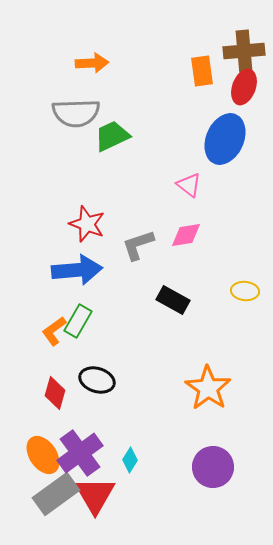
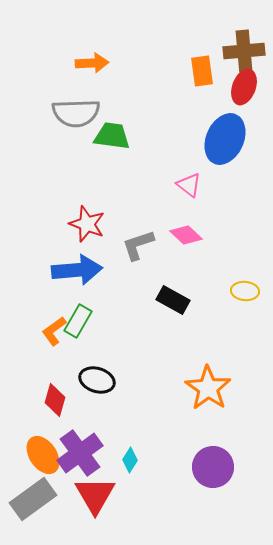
green trapezoid: rotated 33 degrees clockwise
pink diamond: rotated 52 degrees clockwise
red diamond: moved 7 px down
gray rectangle: moved 23 px left, 5 px down
